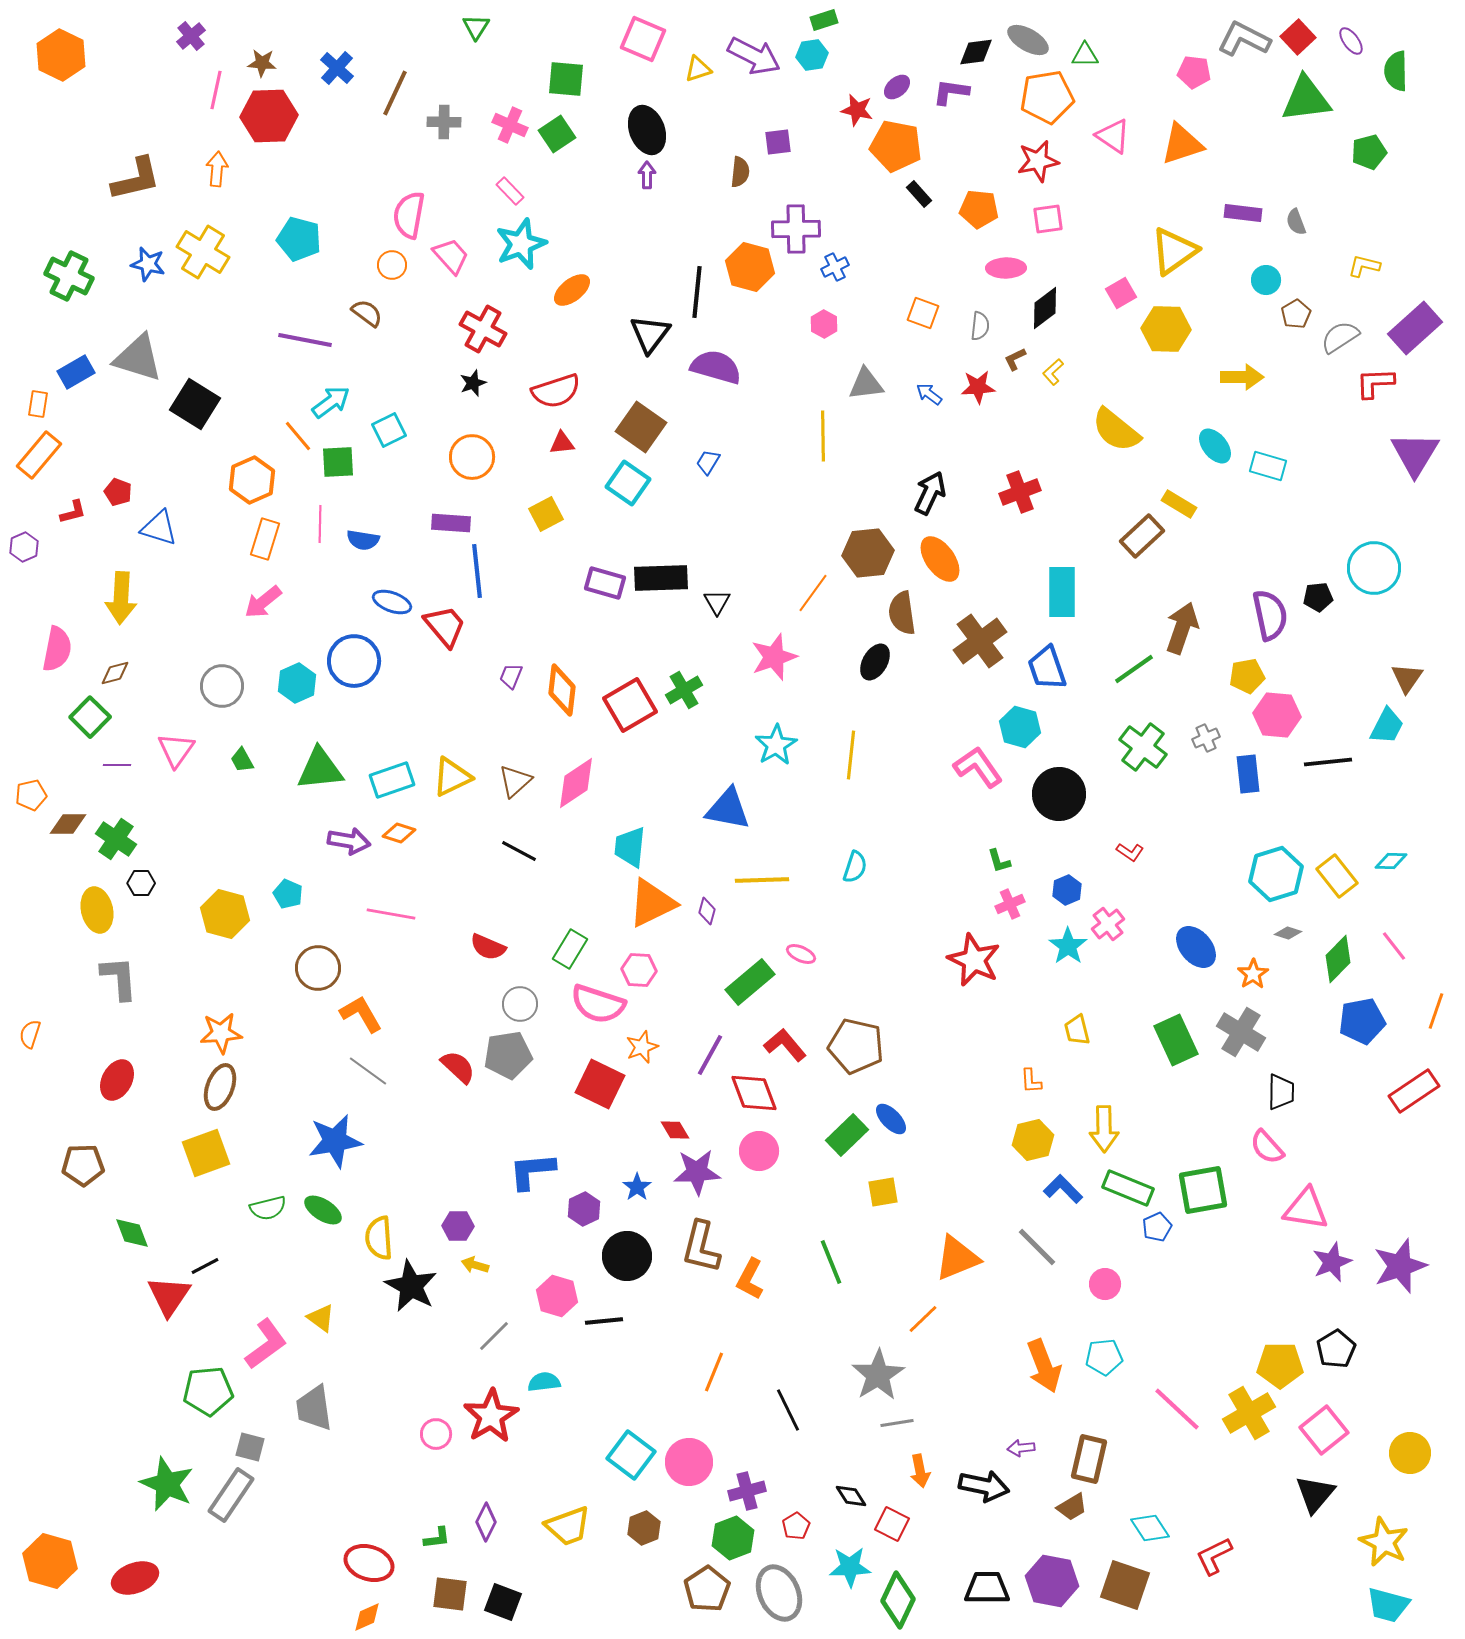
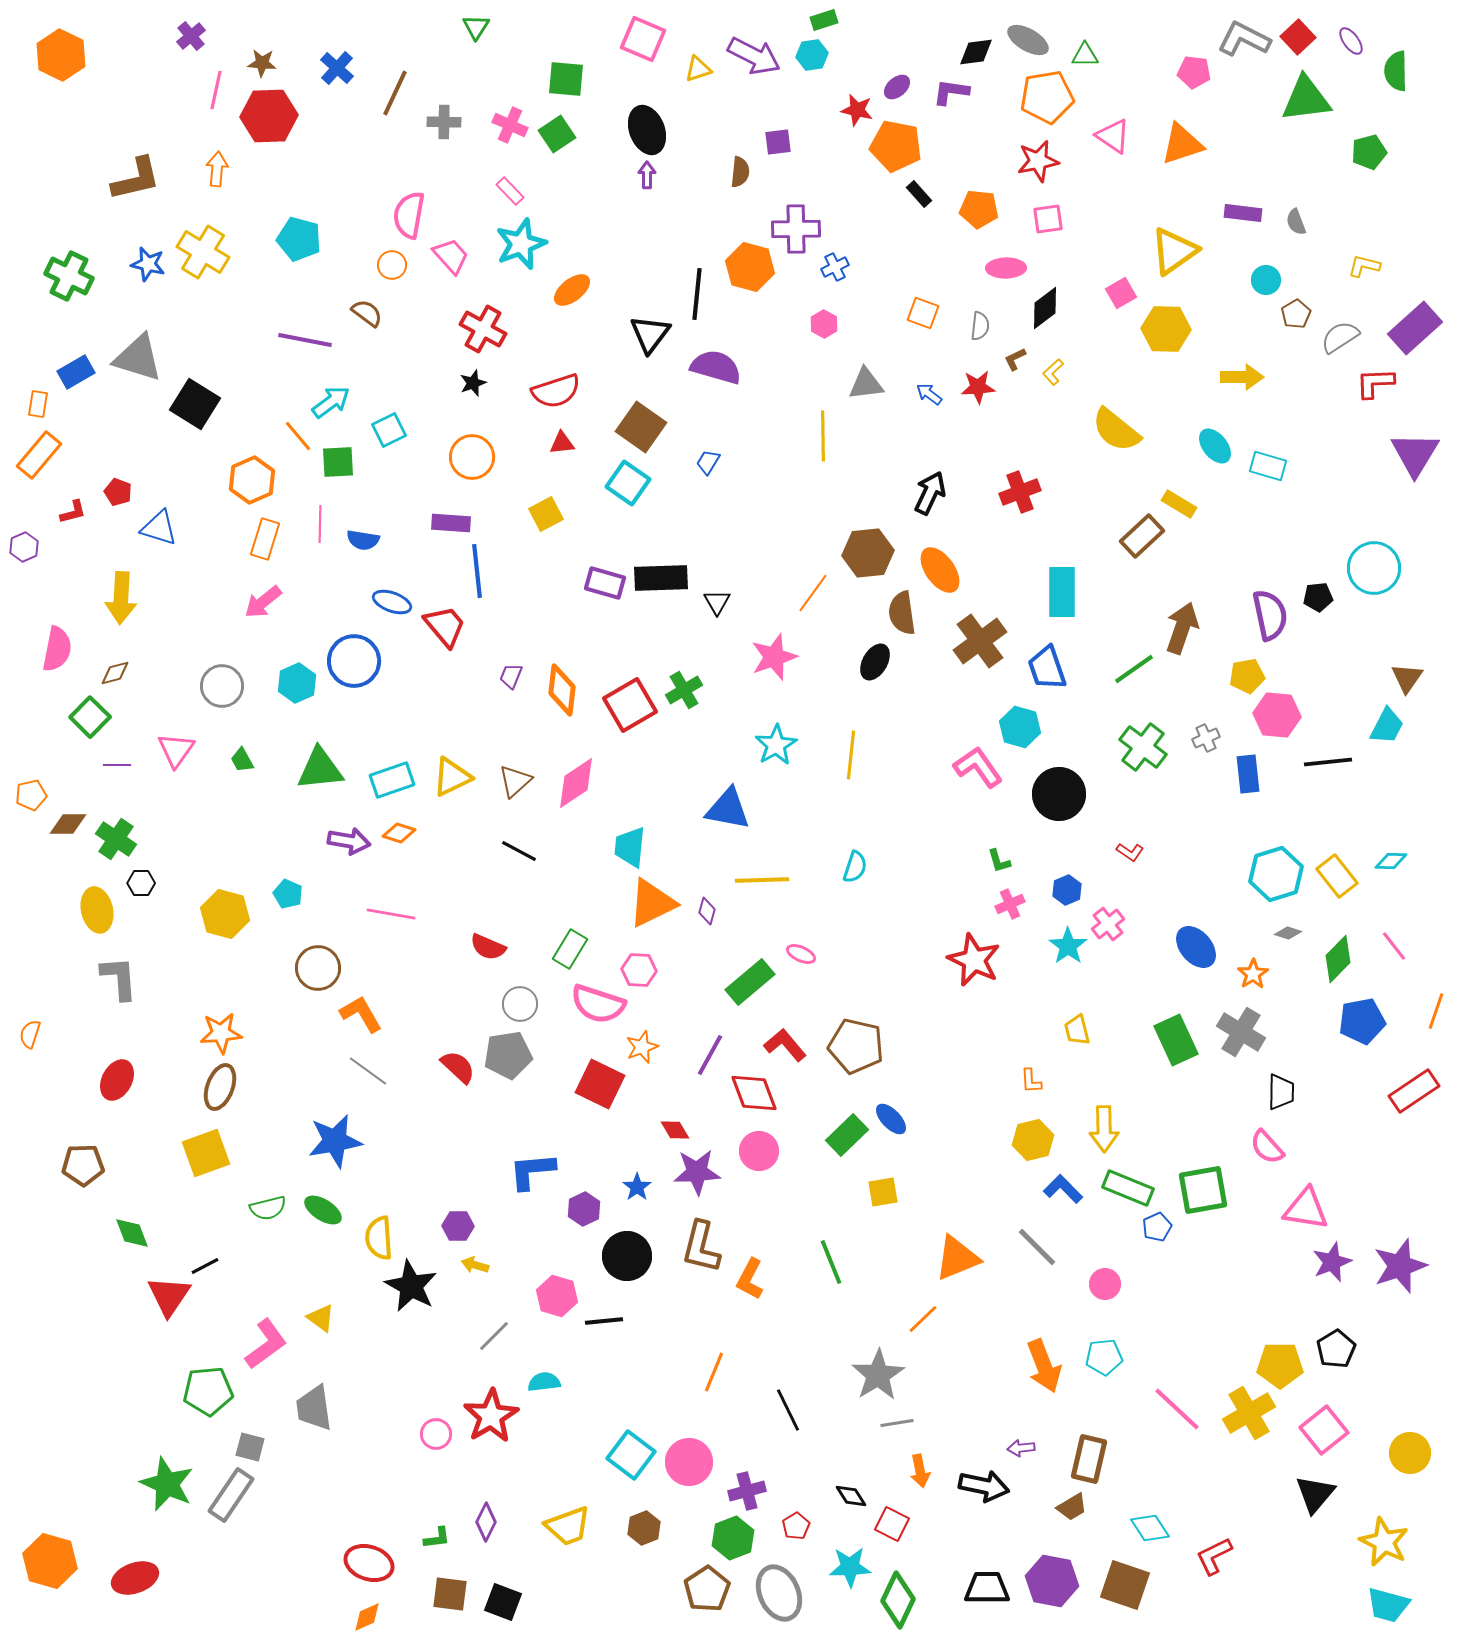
black line at (697, 292): moved 2 px down
orange ellipse at (940, 559): moved 11 px down
